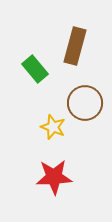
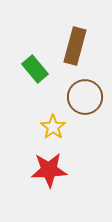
brown circle: moved 6 px up
yellow star: rotated 15 degrees clockwise
red star: moved 5 px left, 7 px up
